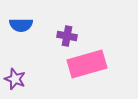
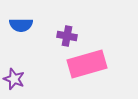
purple star: moved 1 px left
